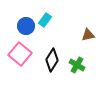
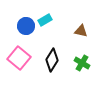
cyan rectangle: rotated 24 degrees clockwise
brown triangle: moved 7 px left, 4 px up; rotated 24 degrees clockwise
pink square: moved 1 px left, 4 px down
green cross: moved 5 px right, 2 px up
